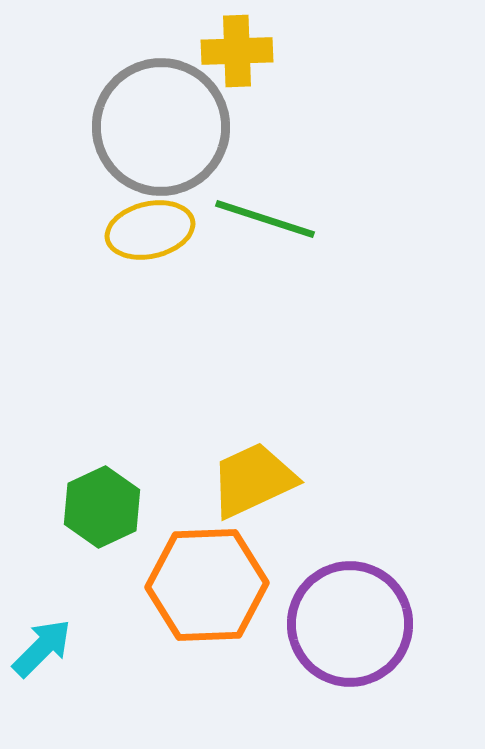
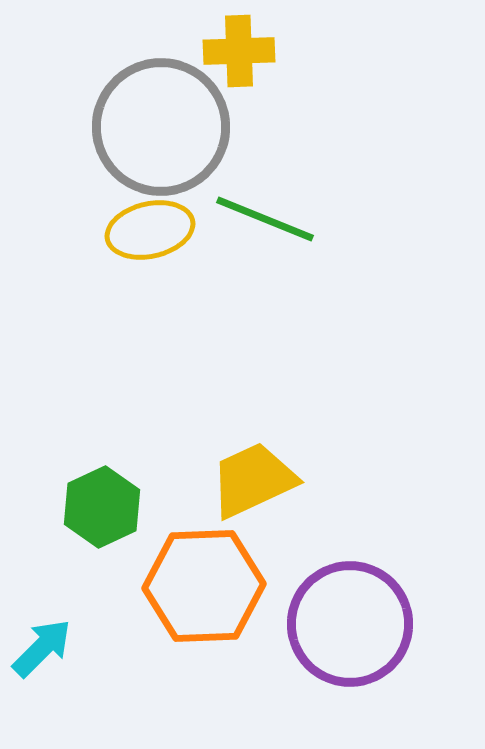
yellow cross: moved 2 px right
green line: rotated 4 degrees clockwise
orange hexagon: moved 3 px left, 1 px down
